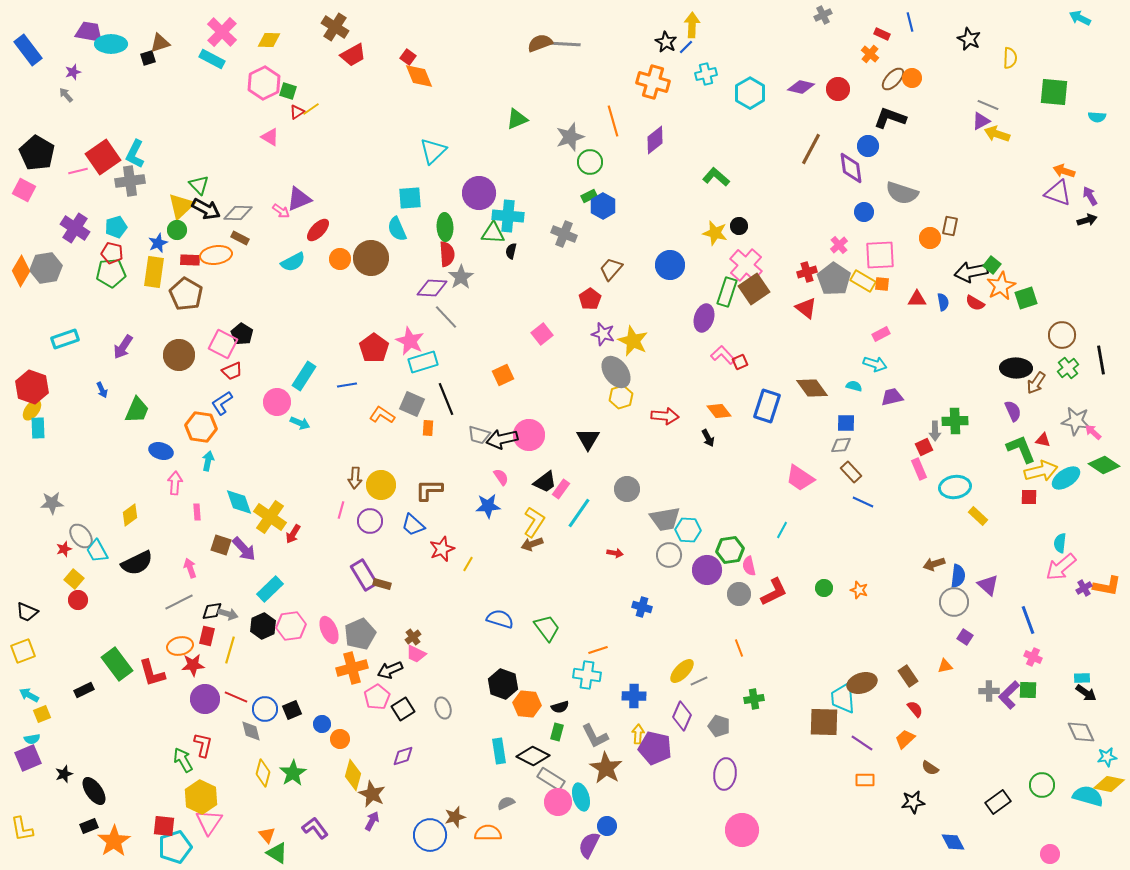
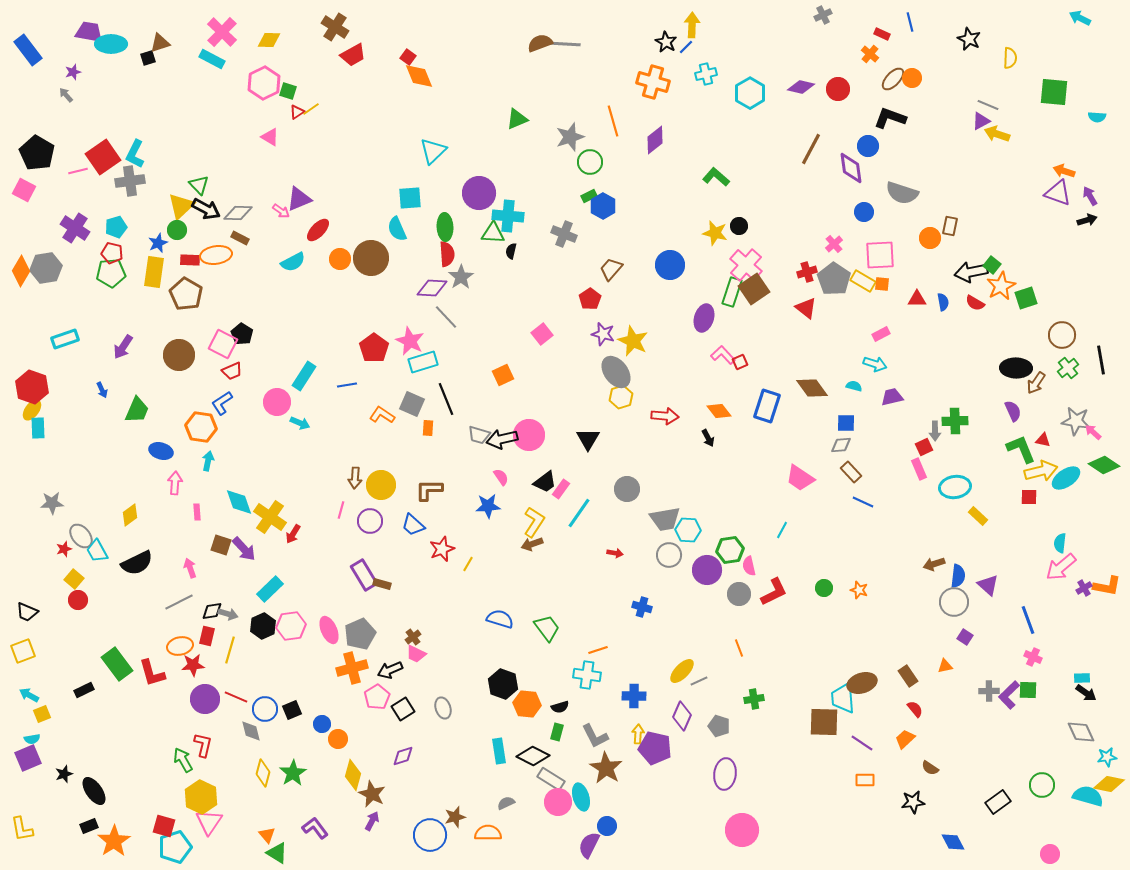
pink cross at (839, 245): moved 5 px left, 1 px up
green rectangle at (727, 292): moved 5 px right
orange circle at (340, 739): moved 2 px left
red square at (164, 826): rotated 10 degrees clockwise
